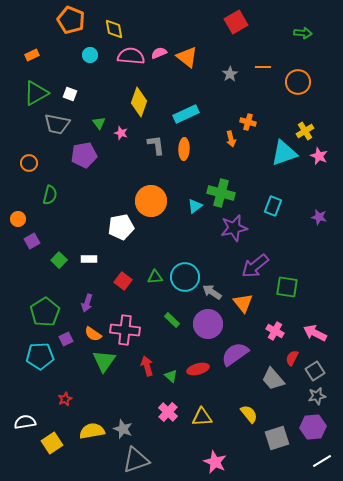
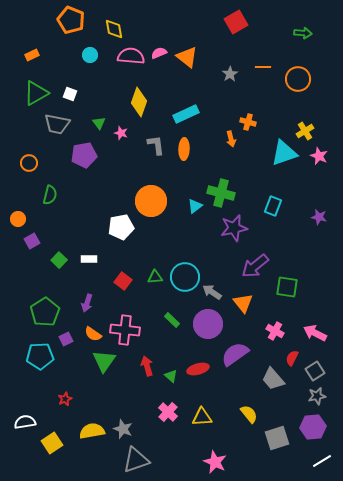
orange circle at (298, 82): moved 3 px up
